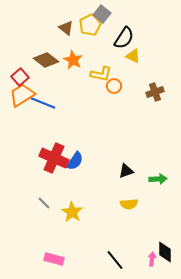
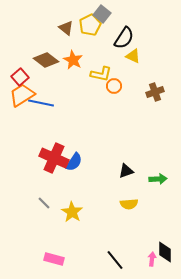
blue line: moved 2 px left; rotated 10 degrees counterclockwise
blue semicircle: moved 1 px left, 1 px down
